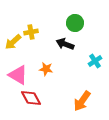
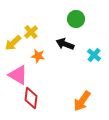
green circle: moved 1 px right, 4 px up
yellow cross: rotated 32 degrees counterclockwise
yellow arrow: moved 1 px down
cyan cross: moved 1 px left, 6 px up; rotated 16 degrees counterclockwise
orange star: moved 8 px left, 13 px up
red diamond: rotated 35 degrees clockwise
